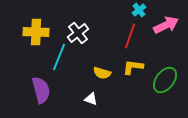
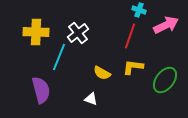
cyan cross: rotated 32 degrees counterclockwise
yellow semicircle: rotated 12 degrees clockwise
